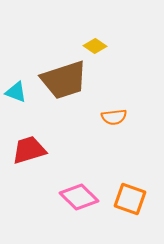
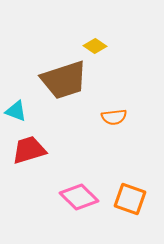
cyan triangle: moved 19 px down
